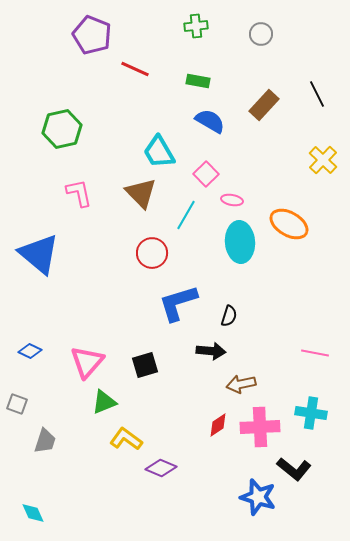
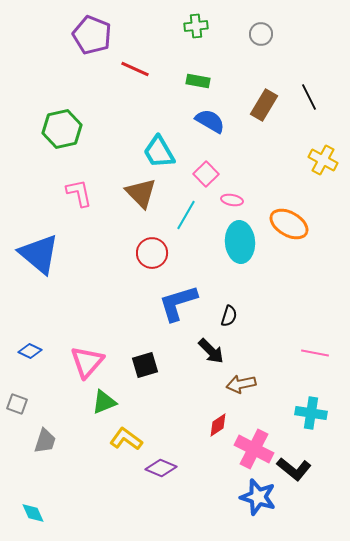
black line: moved 8 px left, 3 px down
brown rectangle: rotated 12 degrees counterclockwise
yellow cross: rotated 16 degrees counterclockwise
black arrow: rotated 40 degrees clockwise
pink cross: moved 6 px left, 22 px down; rotated 30 degrees clockwise
